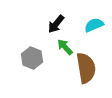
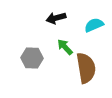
black arrow: moved 6 px up; rotated 36 degrees clockwise
gray hexagon: rotated 20 degrees counterclockwise
